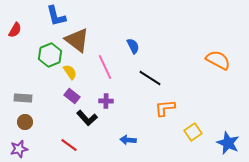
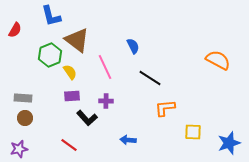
blue L-shape: moved 5 px left
purple rectangle: rotated 42 degrees counterclockwise
brown circle: moved 4 px up
yellow square: rotated 36 degrees clockwise
blue star: moved 1 px right; rotated 30 degrees clockwise
